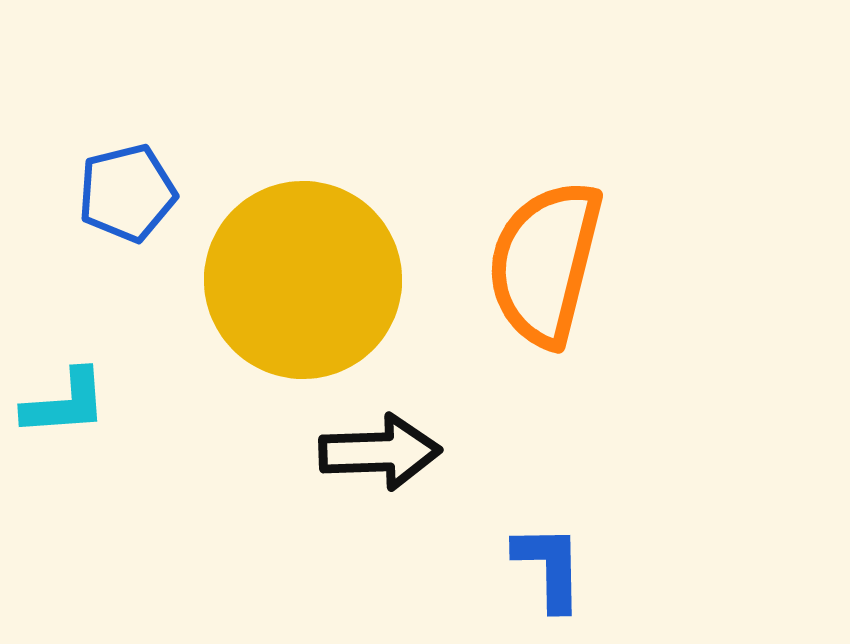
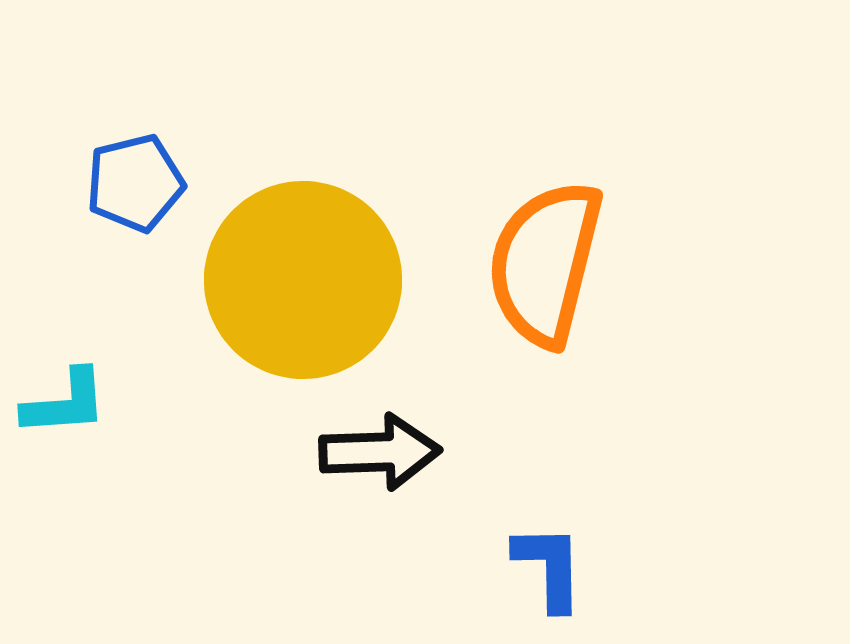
blue pentagon: moved 8 px right, 10 px up
